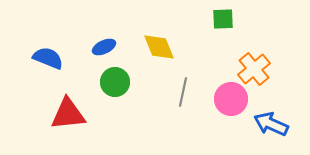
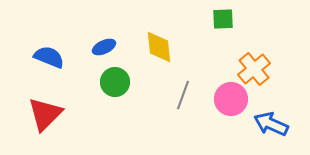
yellow diamond: rotated 16 degrees clockwise
blue semicircle: moved 1 px right, 1 px up
gray line: moved 3 px down; rotated 8 degrees clockwise
red triangle: moved 23 px left; rotated 39 degrees counterclockwise
